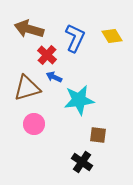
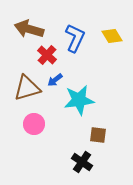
blue arrow: moved 1 px right, 3 px down; rotated 63 degrees counterclockwise
